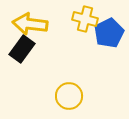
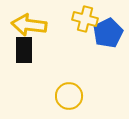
yellow arrow: moved 1 px left, 1 px down
blue pentagon: moved 1 px left
black rectangle: moved 2 px right, 1 px down; rotated 36 degrees counterclockwise
